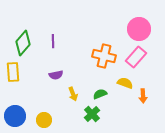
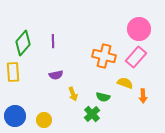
green semicircle: moved 3 px right, 3 px down; rotated 144 degrees counterclockwise
